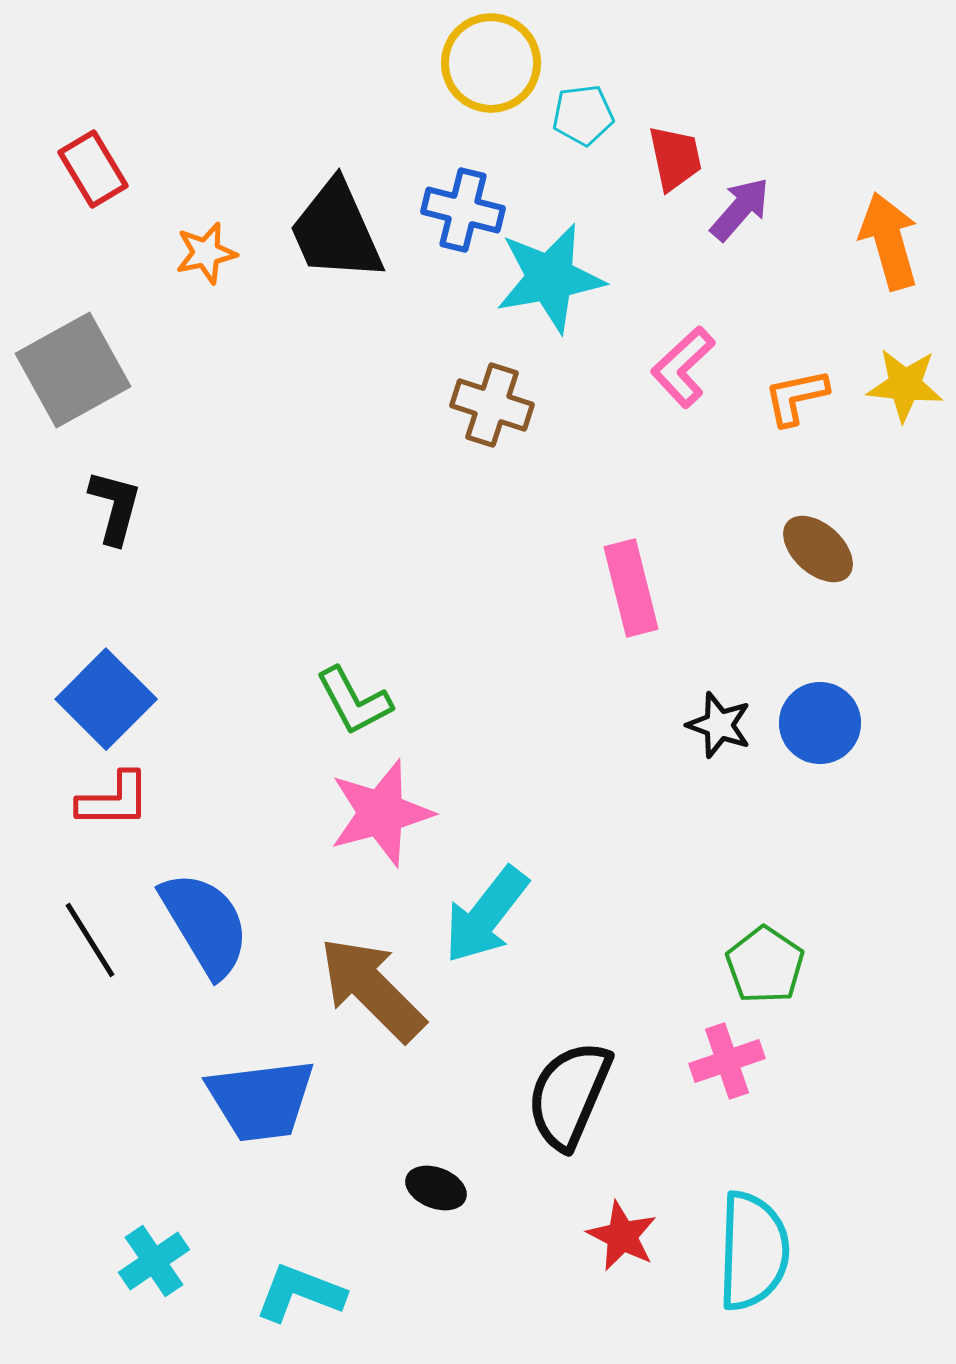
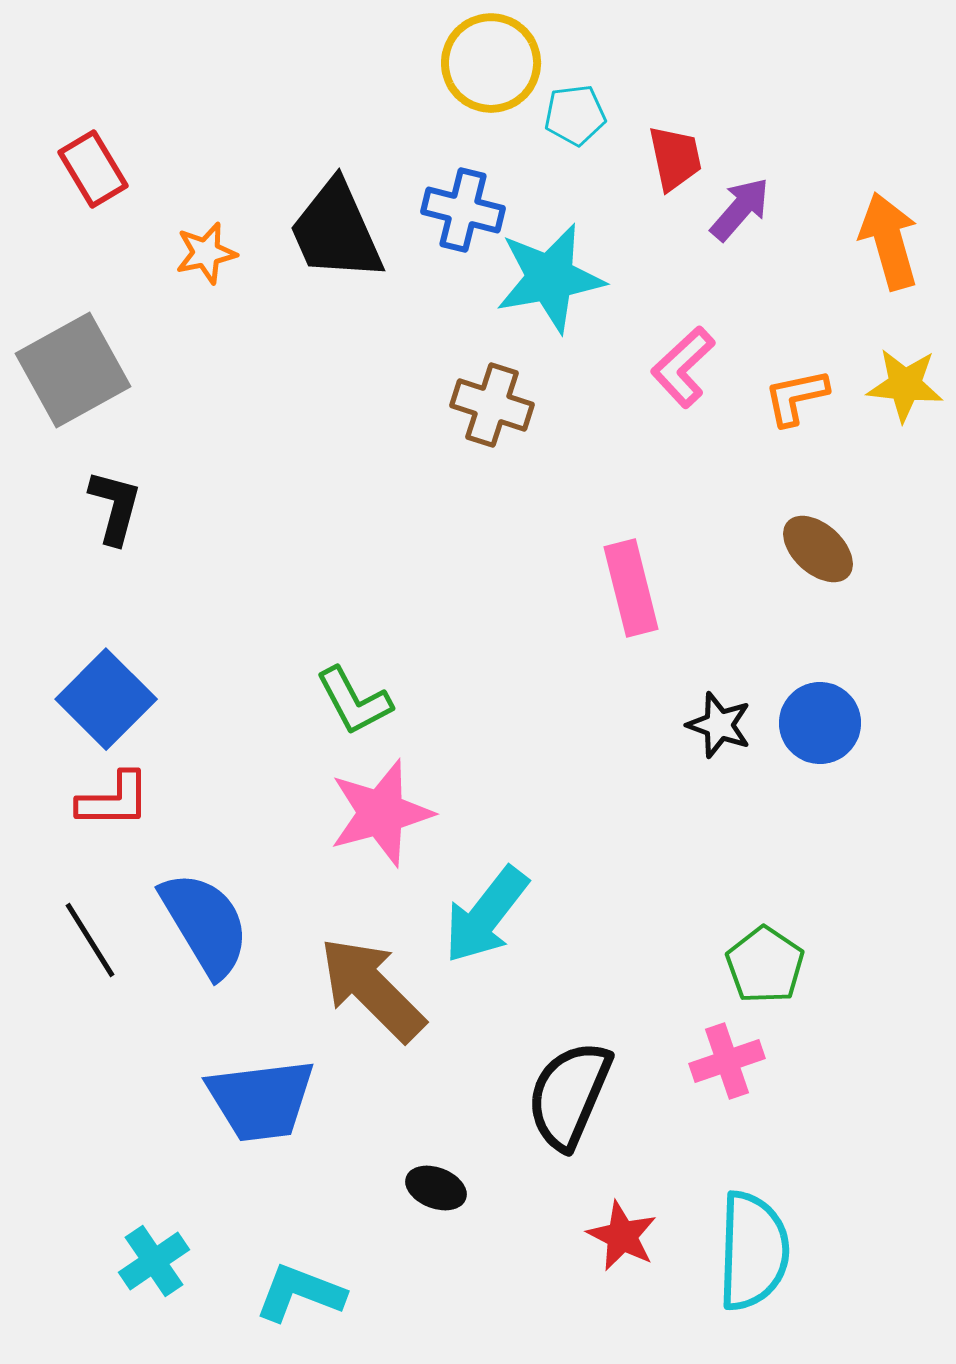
cyan pentagon: moved 8 px left
